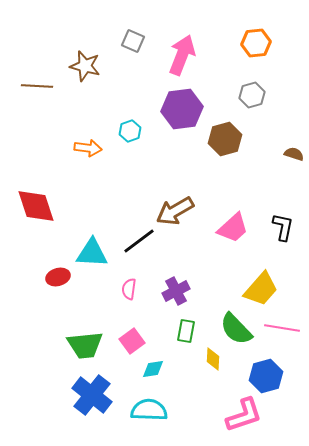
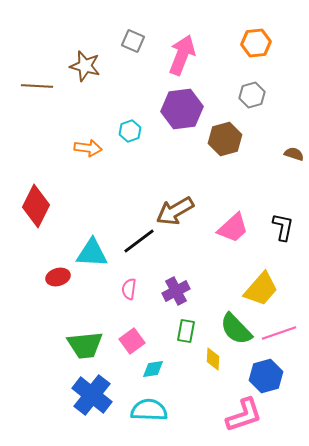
red diamond: rotated 45 degrees clockwise
pink line: moved 3 px left, 5 px down; rotated 28 degrees counterclockwise
